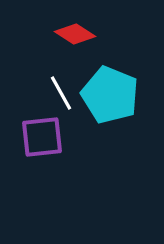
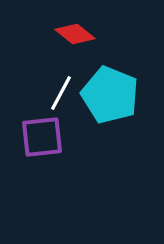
red diamond: rotated 6 degrees clockwise
white line: rotated 57 degrees clockwise
